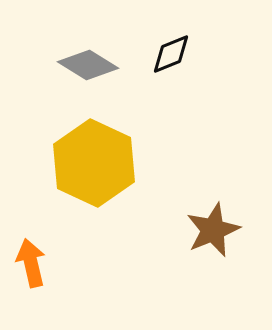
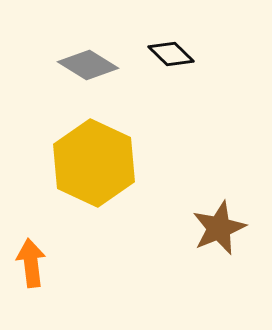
black diamond: rotated 66 degrees clockwise
brown star: moved 6 px right, 2 px up
orange arrow: rotated 6 degrees clockwise
